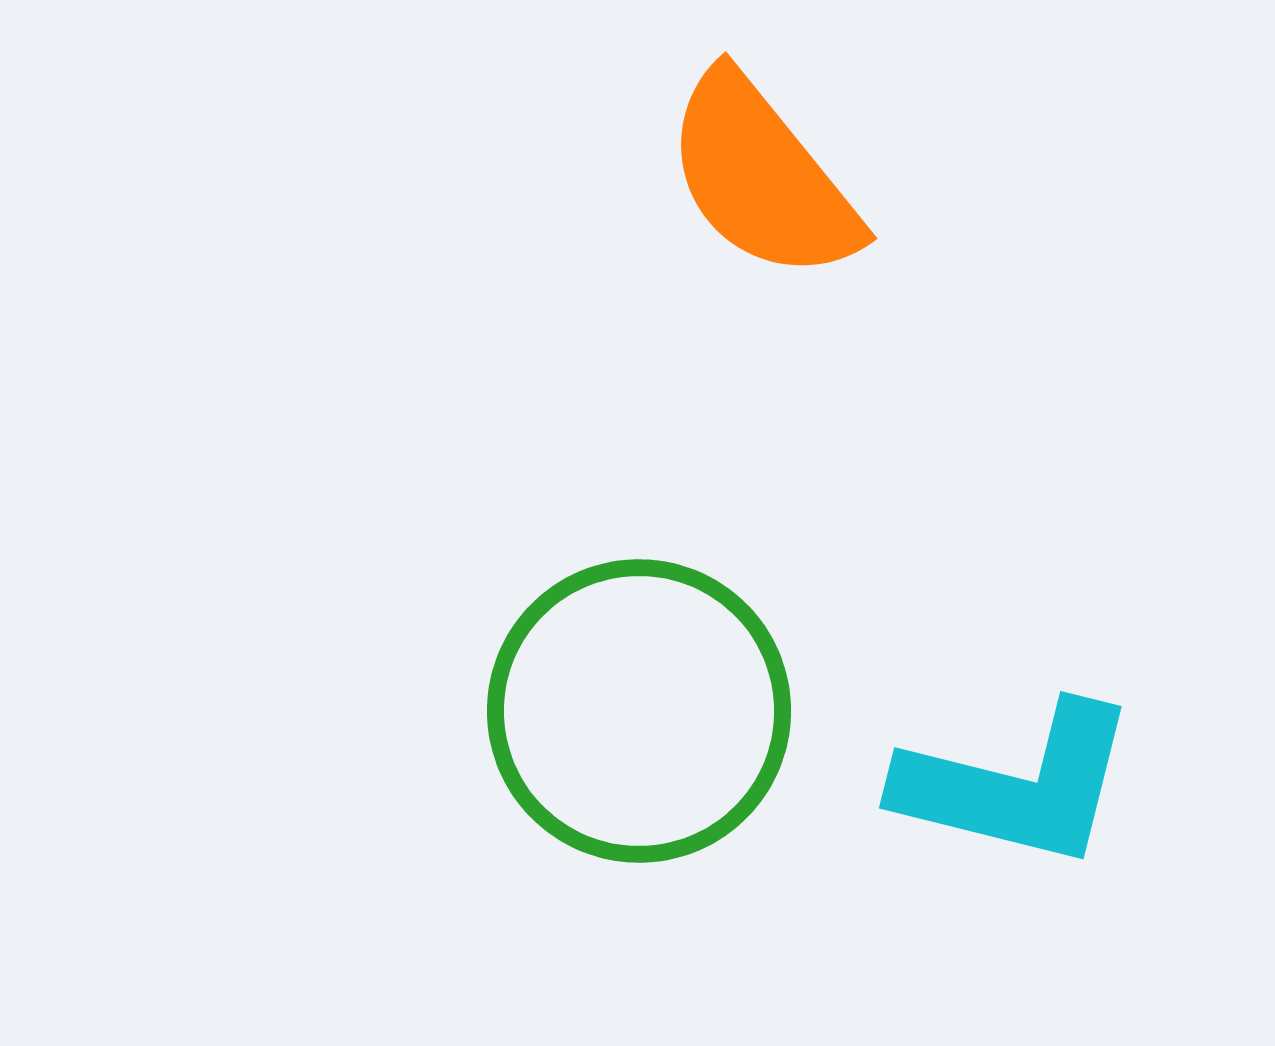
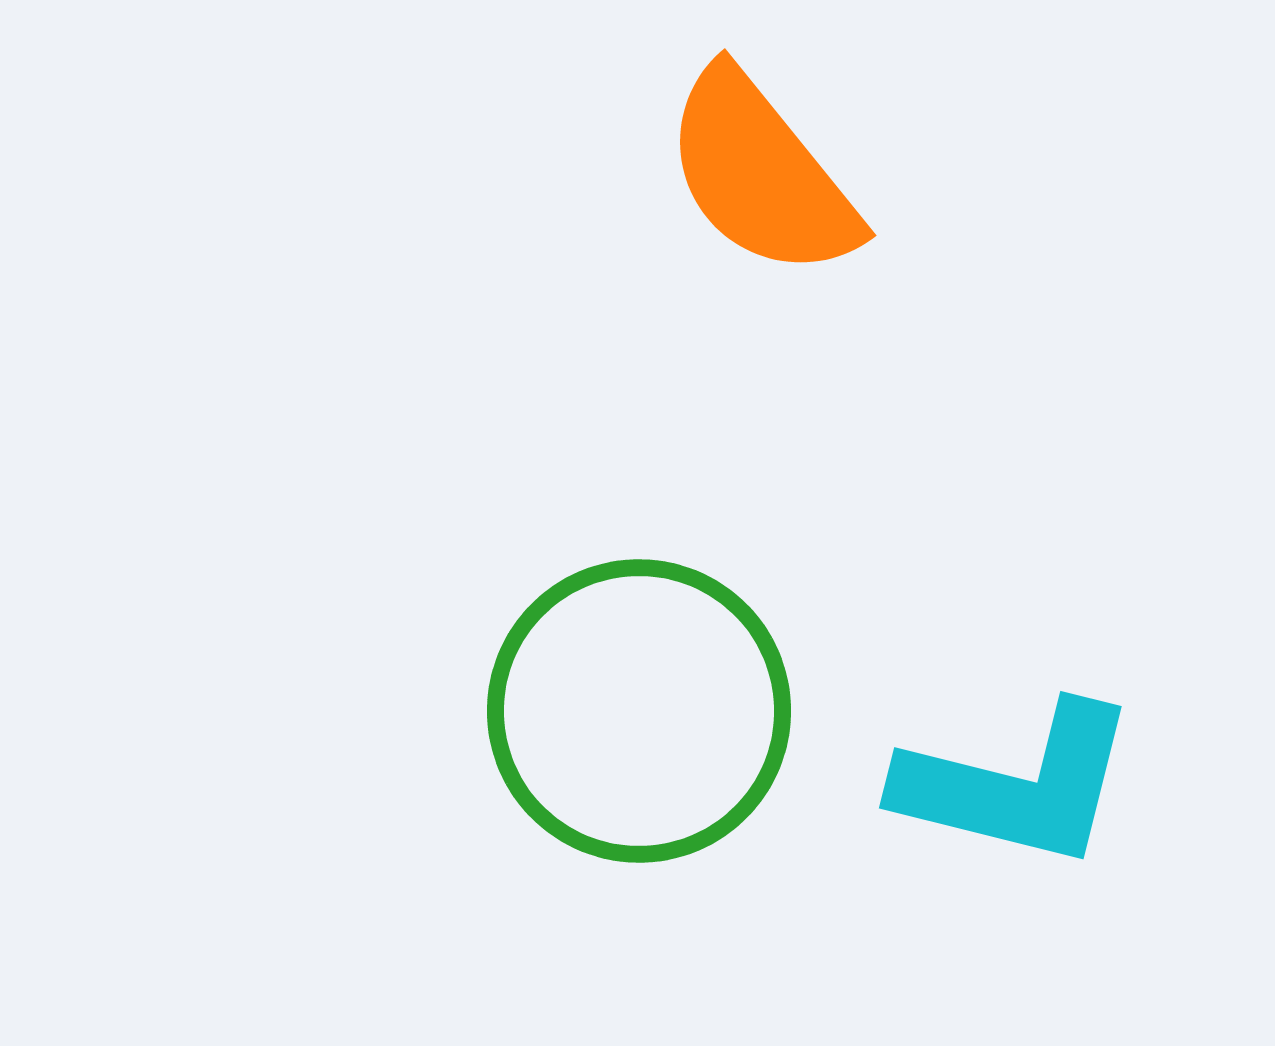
orange semicircle: moved 1 px left, 3 px up
